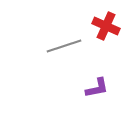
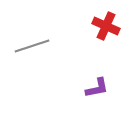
gray line: moved 32 px left
